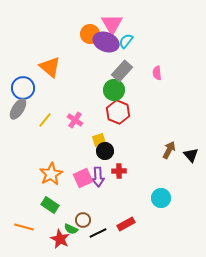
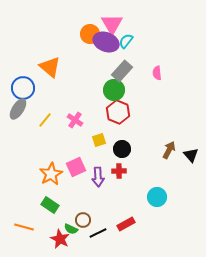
black circle: moved 17 px right, 2 px up
pink square: moved 7 px left, 11 px up
cyan circle: moved 4 px left, 1 px up
